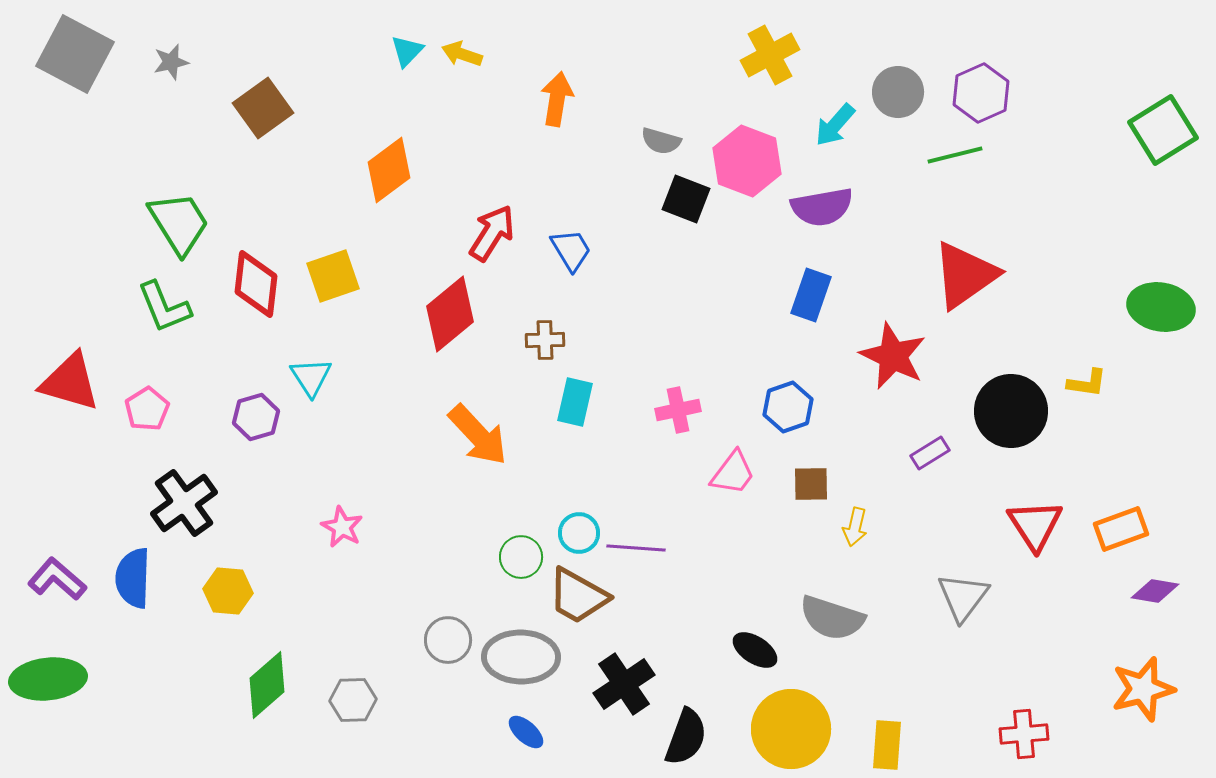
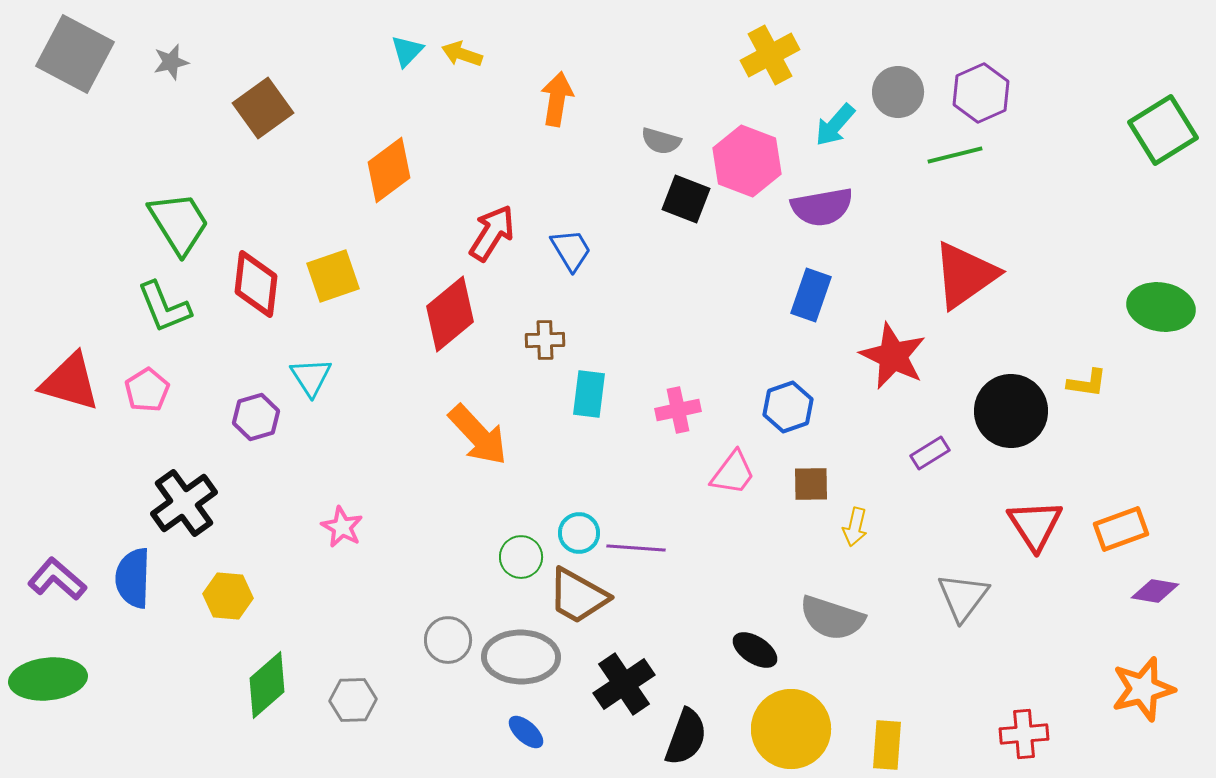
cyan rectangle at (575, 402): moved 14 px right, 8 px up; rotated 6 degrees counterclockwise
pink pentagon at (147, 409): moved 19 px up
yellow hexagon at (228, 591): moved 5 px down
